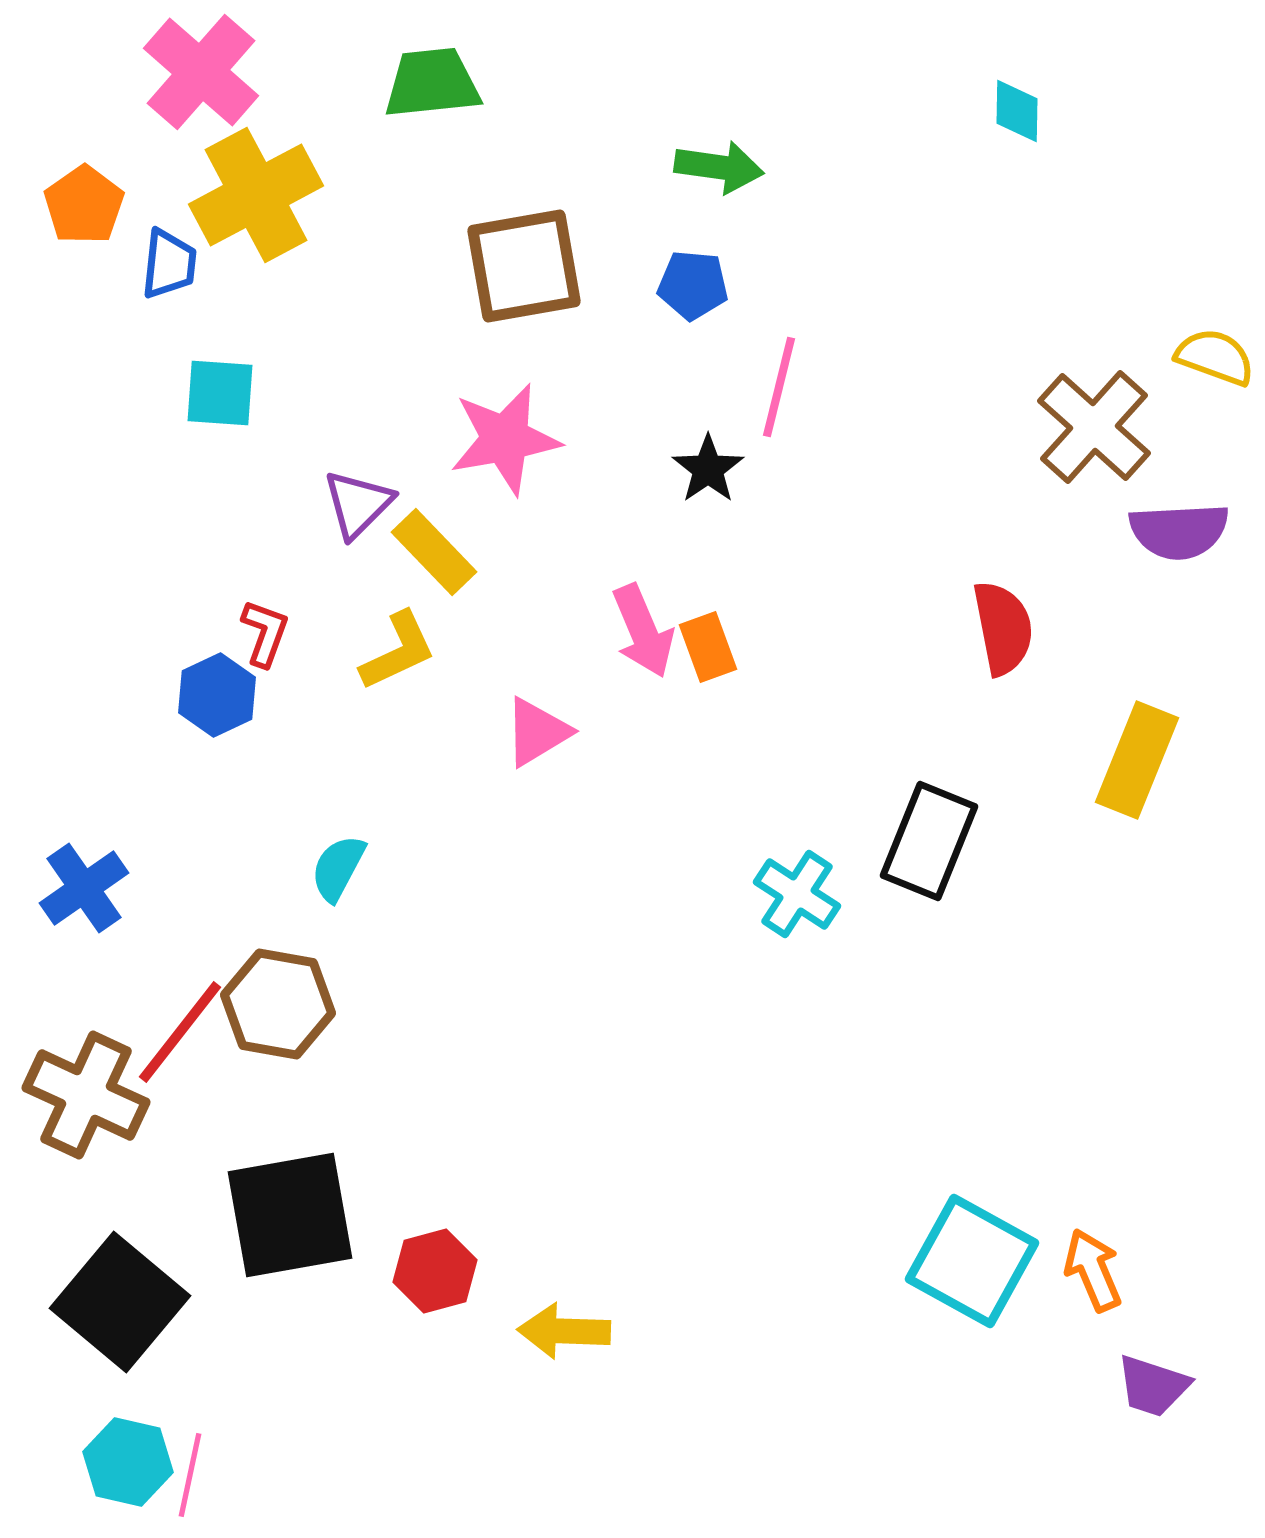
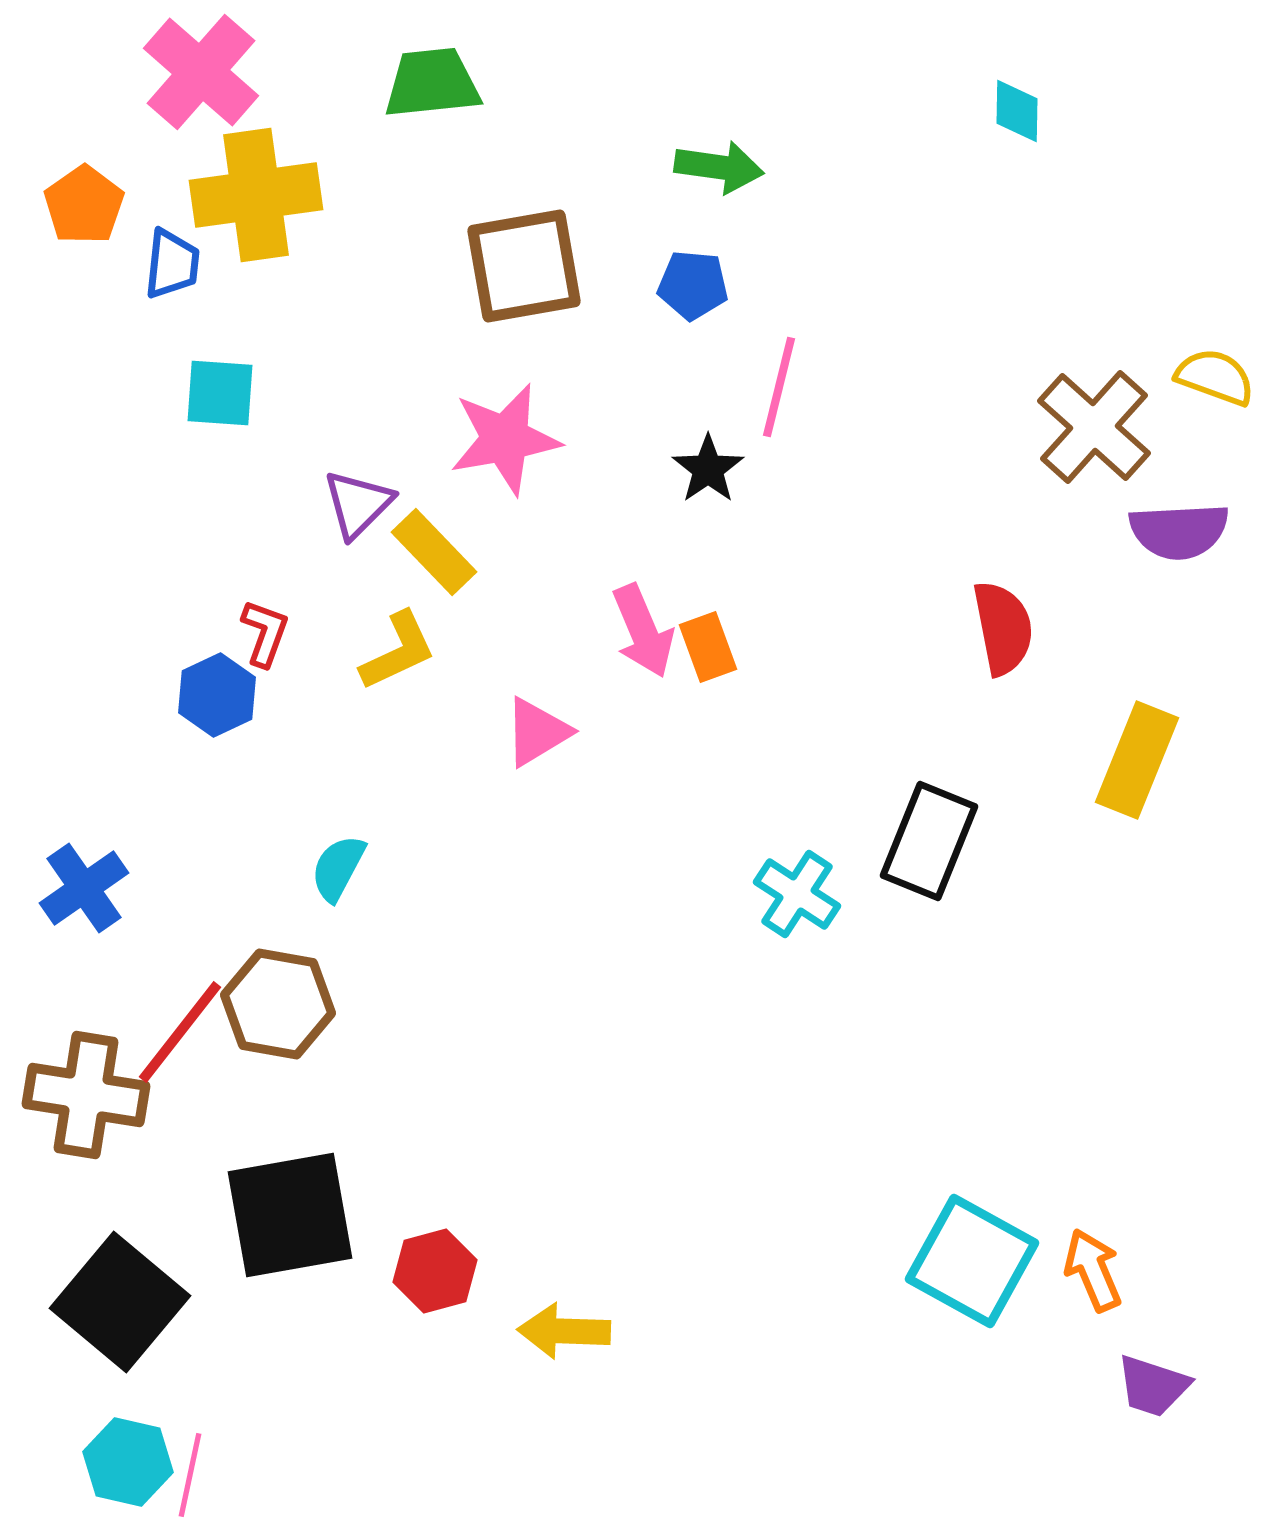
yellow cross at (256, 195): rotated 20 degrees clockwise
blue trapezoid at (169, 264): moved 3 px right
yellow semicircle at (1215, 357): moved 20 px down
brown cross at (86, 1095): rotated 16 degrees counterclockwise
